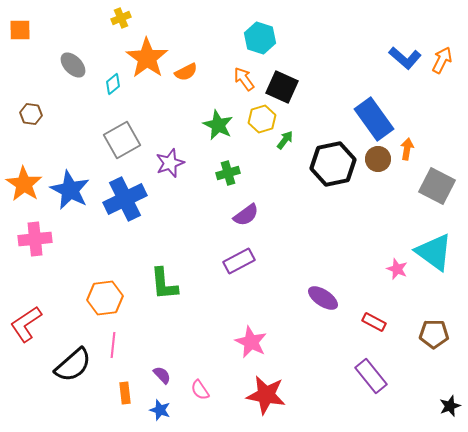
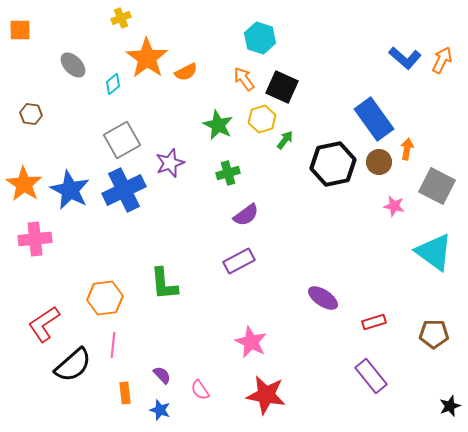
brown circle at (378, 159): moved 1 px right, 3 px down
blue cross at (125, 199): moved 1 px left, 9 px up
pink star at (397, 269): moved 3 px left, 63 px up; rotated 10 degrees counterclockwise
red rectangle at (374, 322): rotated 45 degrees counterclockwise
red L-shape at (26, 324): moved 18 px right
